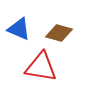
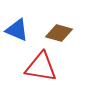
blue triangle: moved 2 px left, 1 px down
